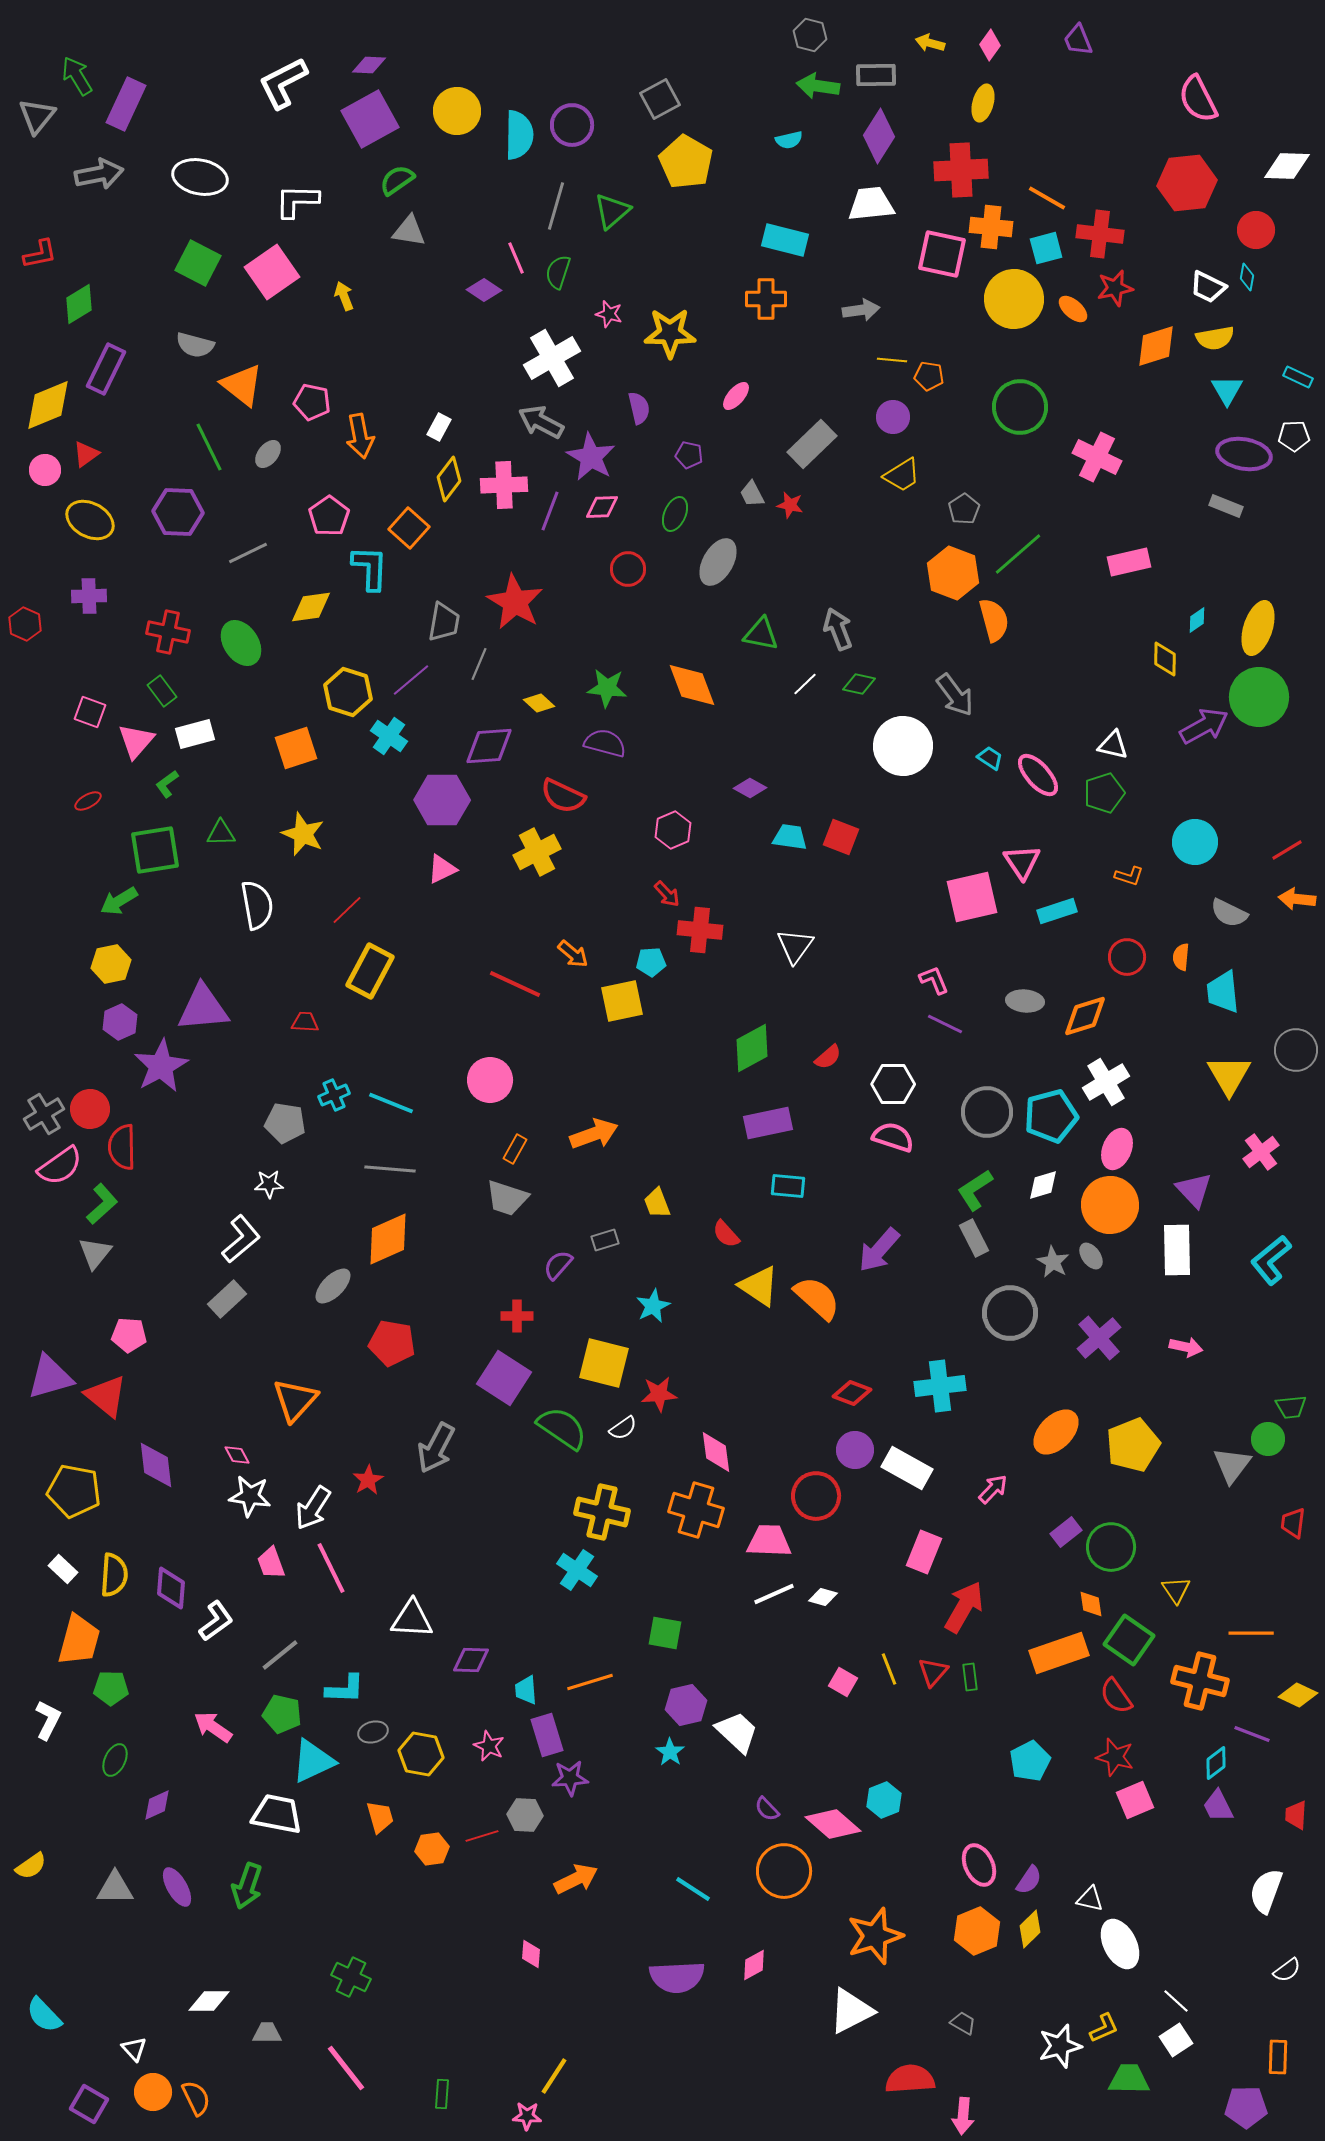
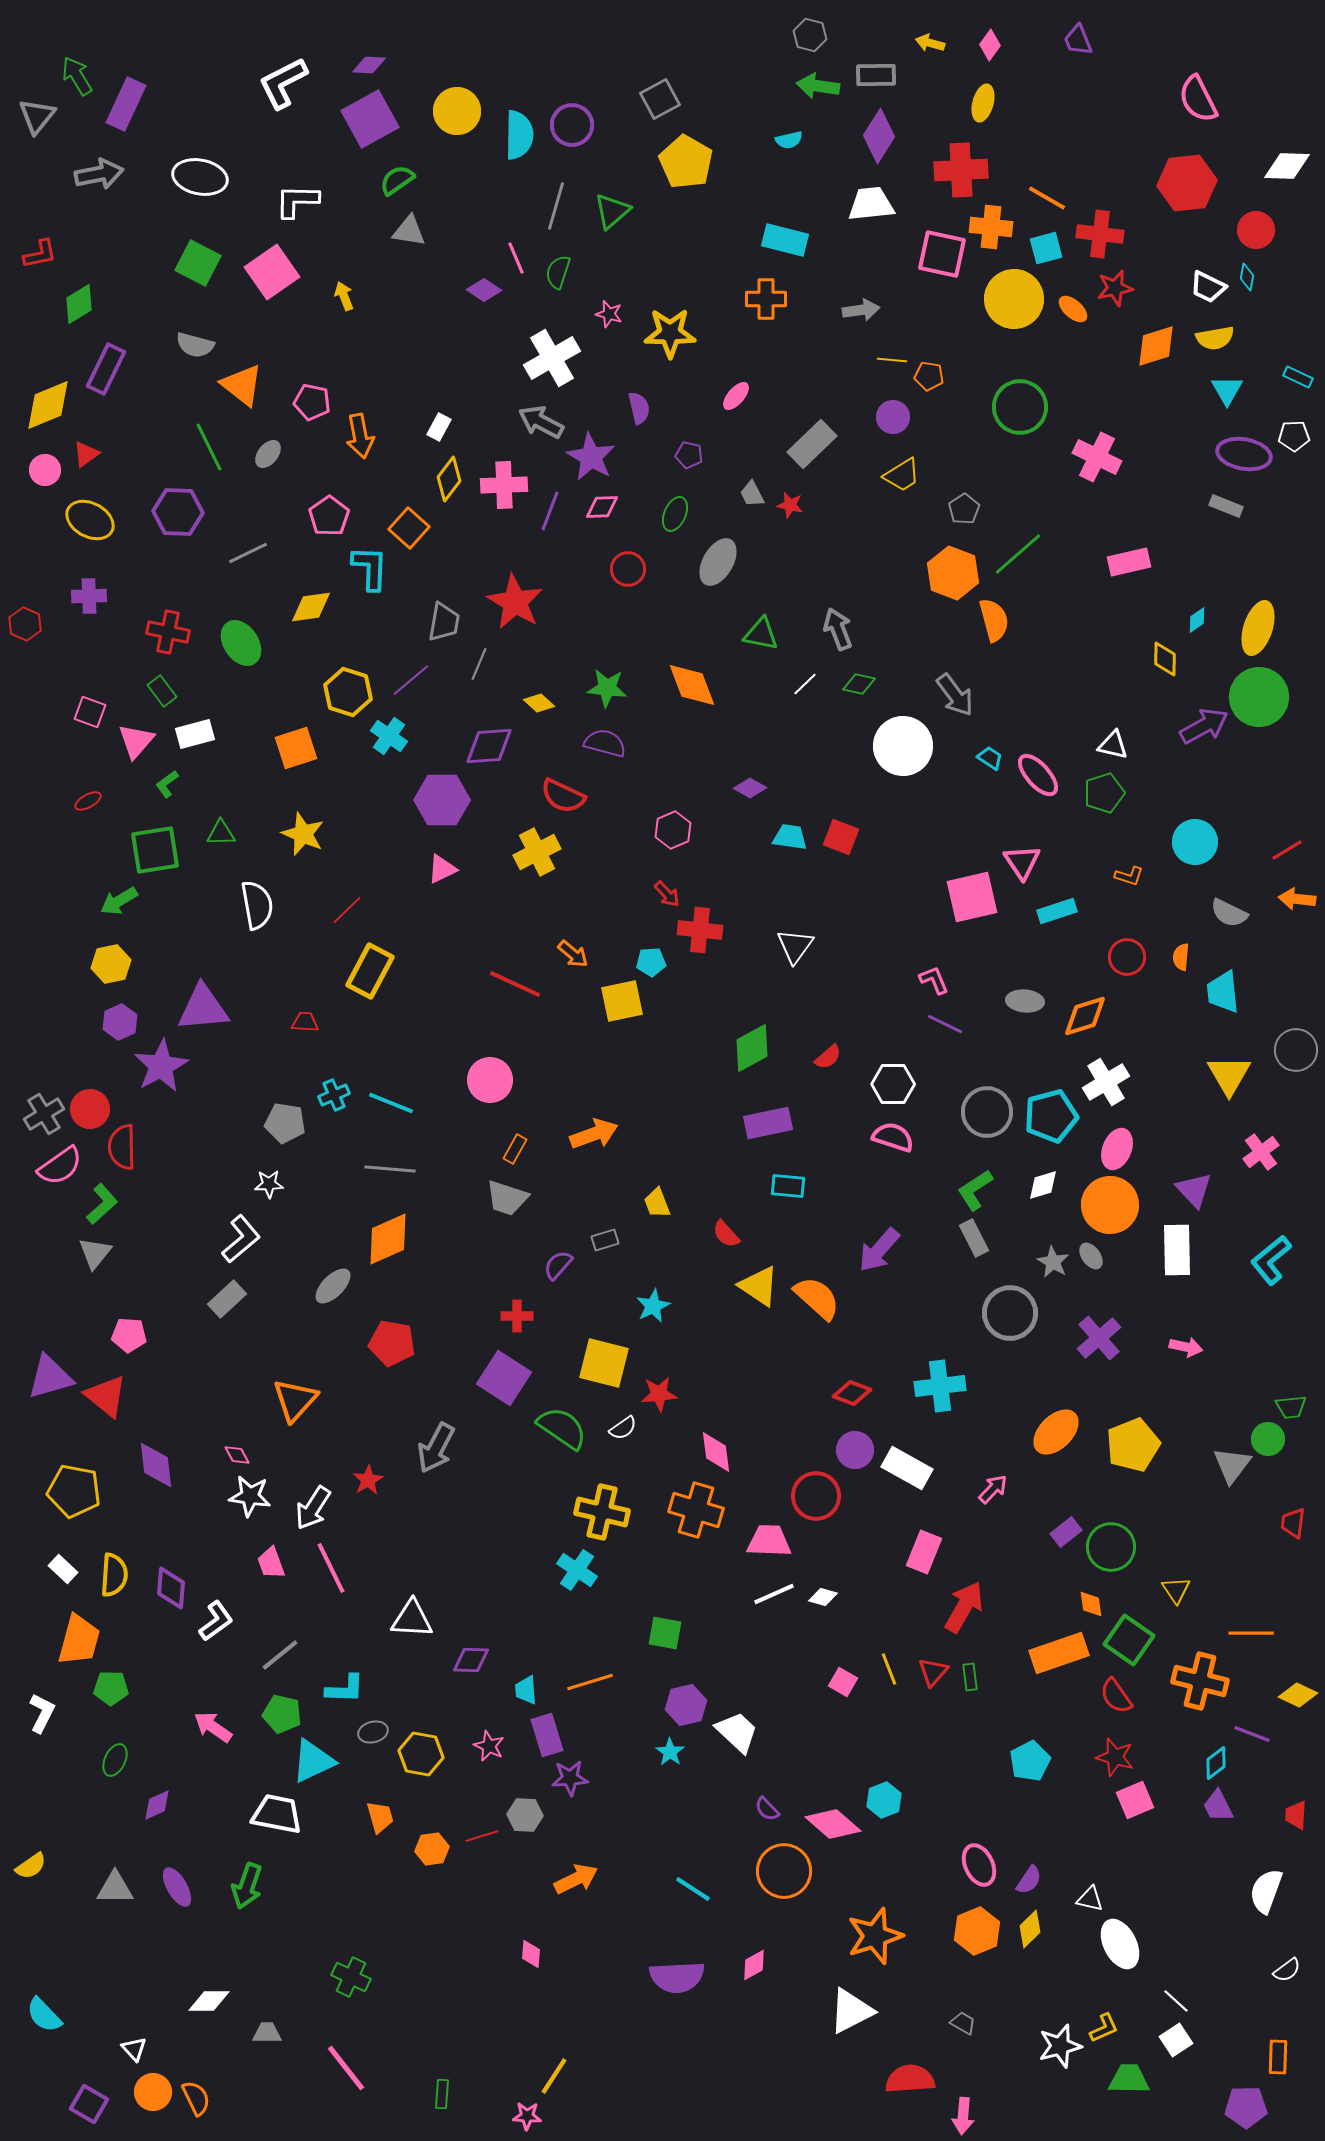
white L-shape at (48, 1720): moved 6 px left, 7 px up
